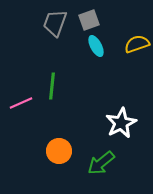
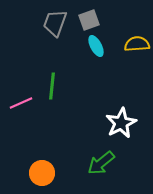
yellow semicircle: rotated 15 degrees clockwise
orange circle: moved 17 px left, 22 px down
